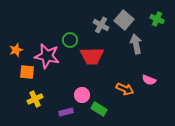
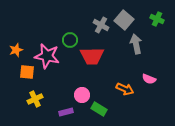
pink semicircle: moved 1 px up
